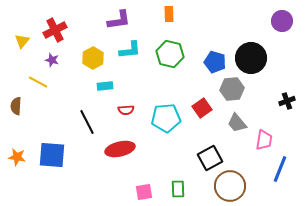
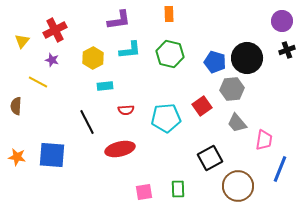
black circle: moved 4 px left
black cross: moved 51 px up
red square: moved 2 px up
brown circle: moved 8 px right
